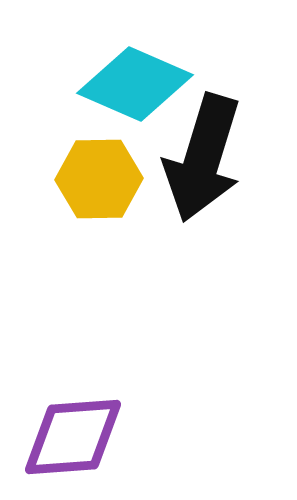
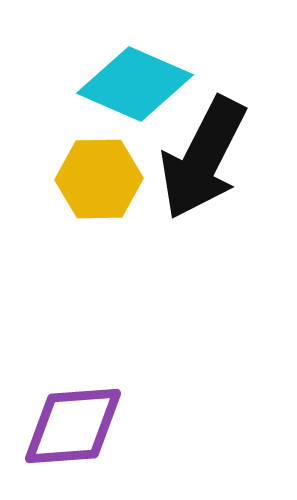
black arrow: rotated 10 degrees clockwise
purple diamond: moved 11 px up
